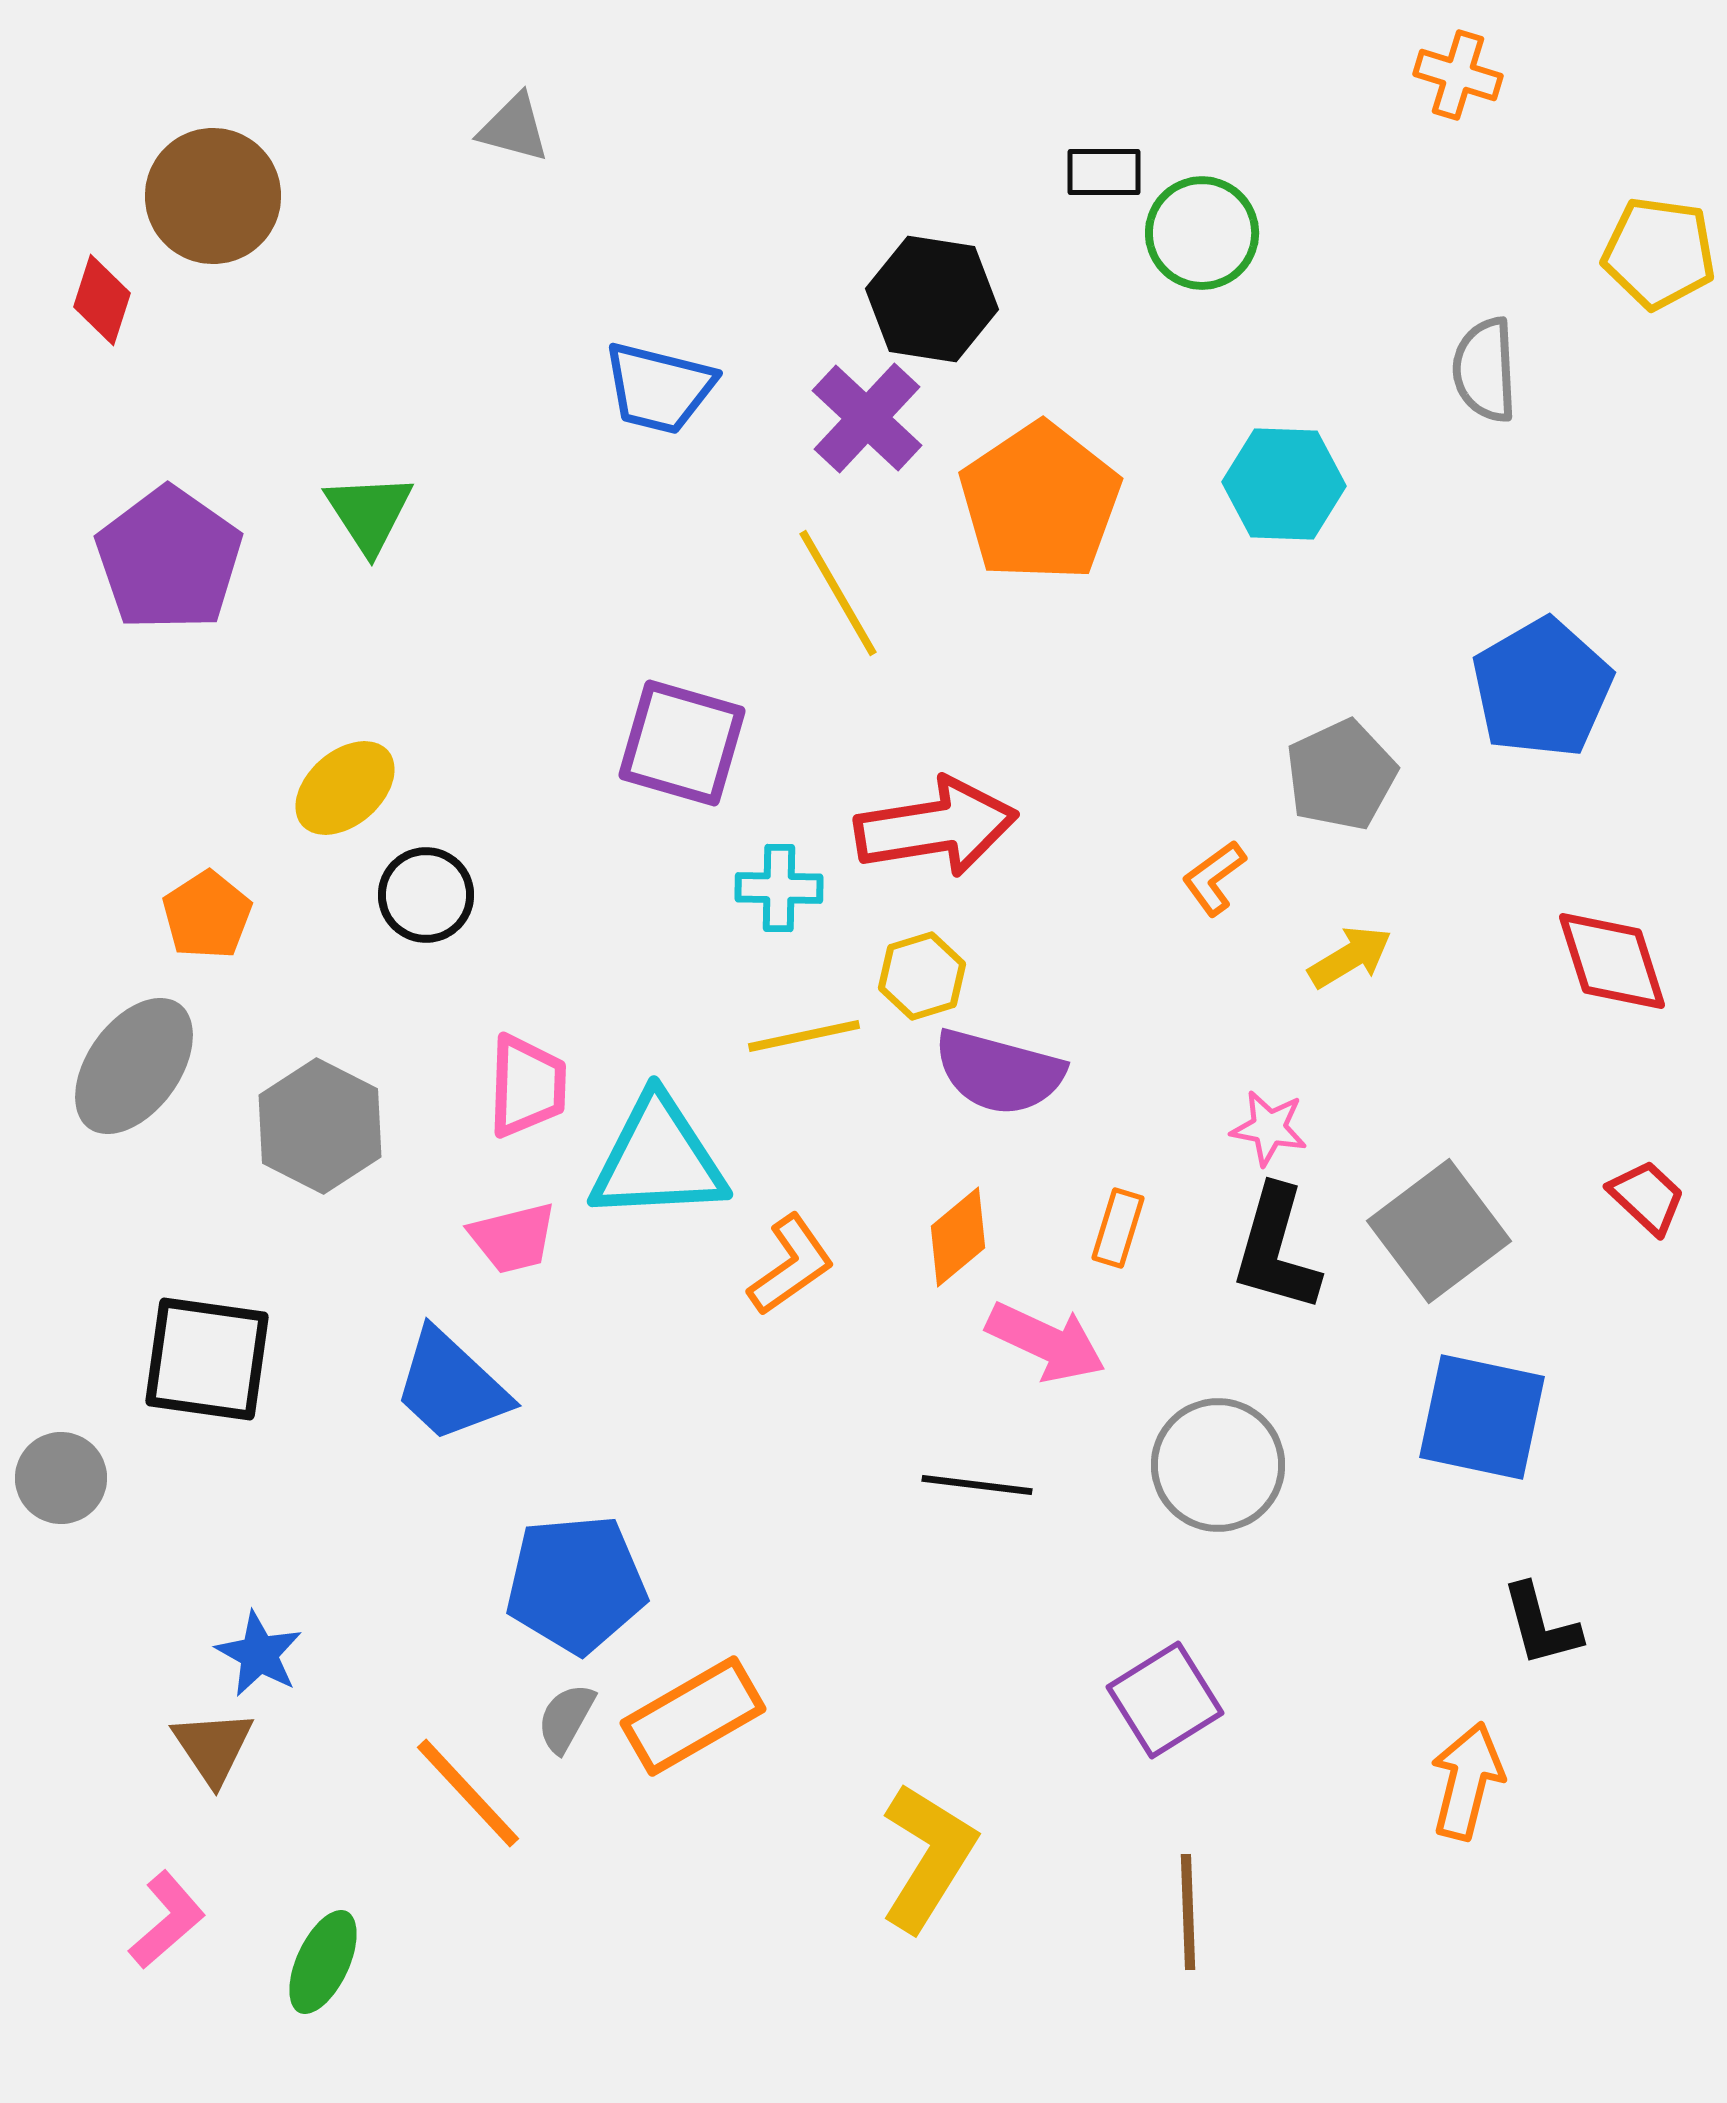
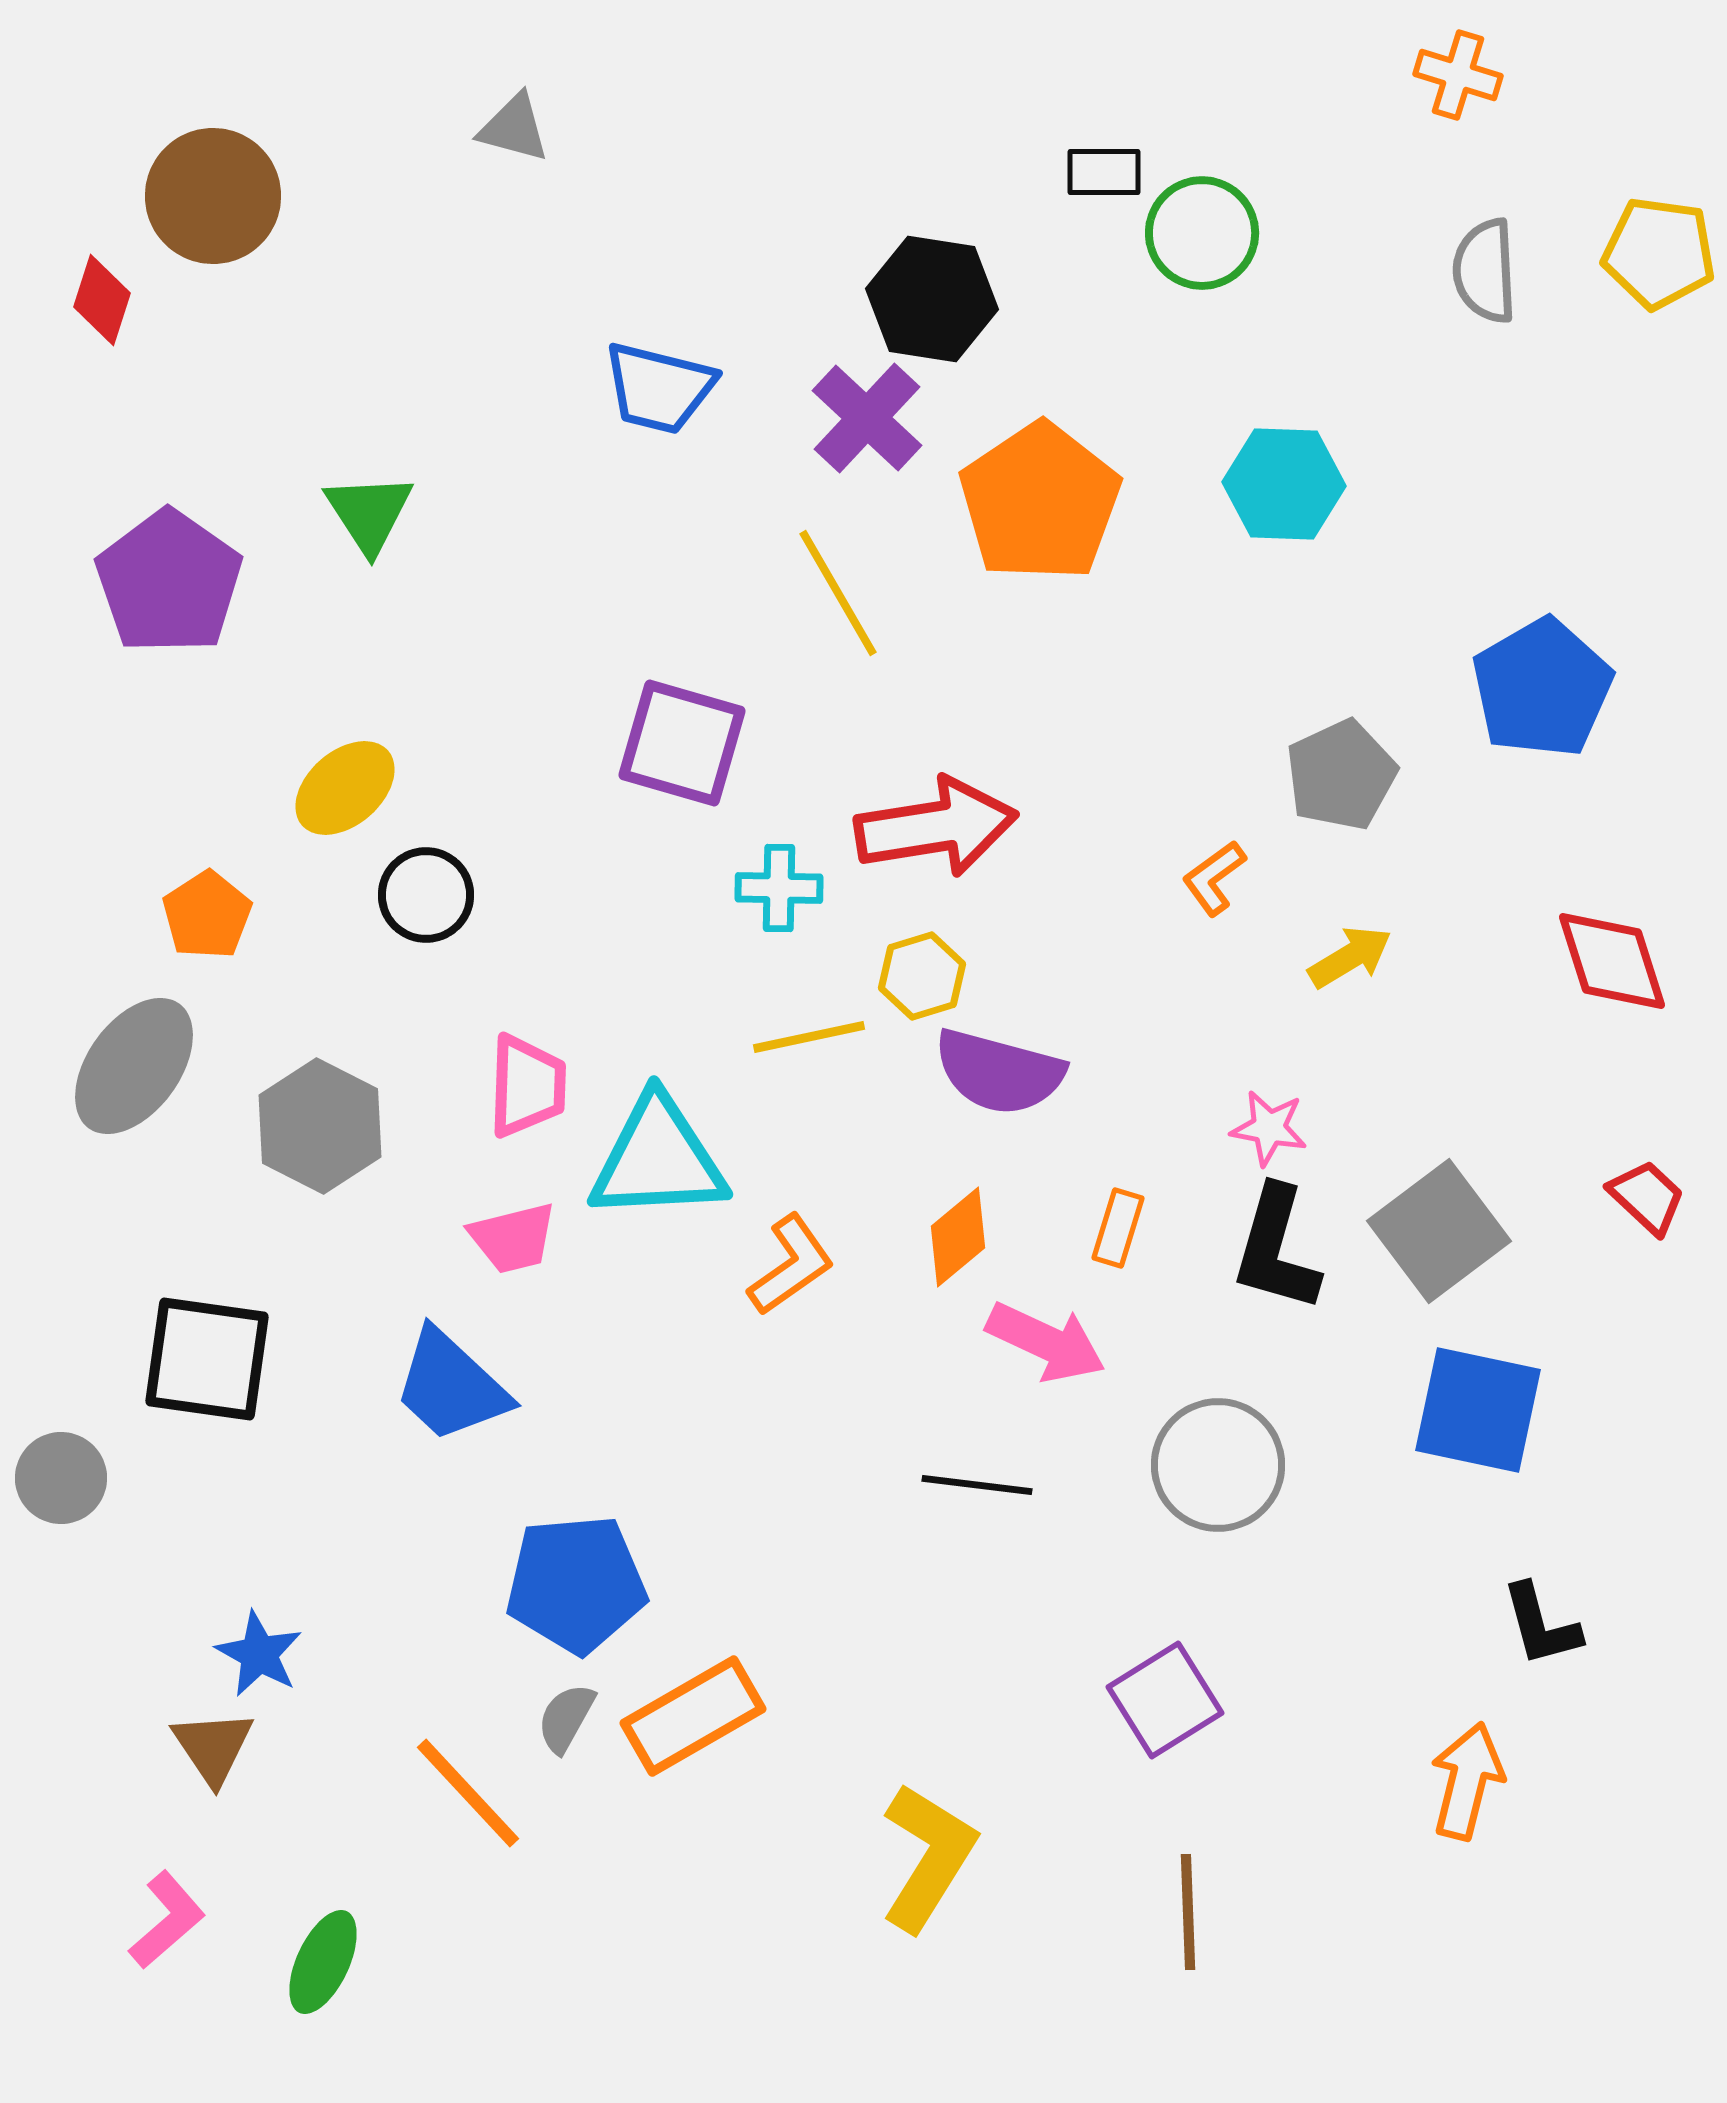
gray semicircle at (1485, 370): moved 99 px up
purple pentagon at (169, 559): moved 23 px down
yellow line at (804, 1036): moved 5 px right, 1 px down
blue square at (1482, 1417): moved 4 px left, 7 px up
